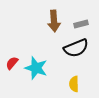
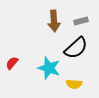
gray rectangle: moved 3 px up
black semicircle: rotated 20 degrees counterclockwise
cyan star: moved 13 px right
yellow semicircle: rotated 84 degrees counterclockwise
